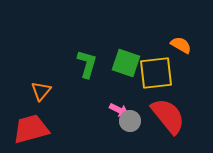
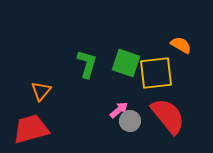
pink arrow: rotated 66 degrees counterclockwise
